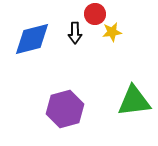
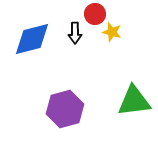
yellow star: rotated 24 degrees clockwise
